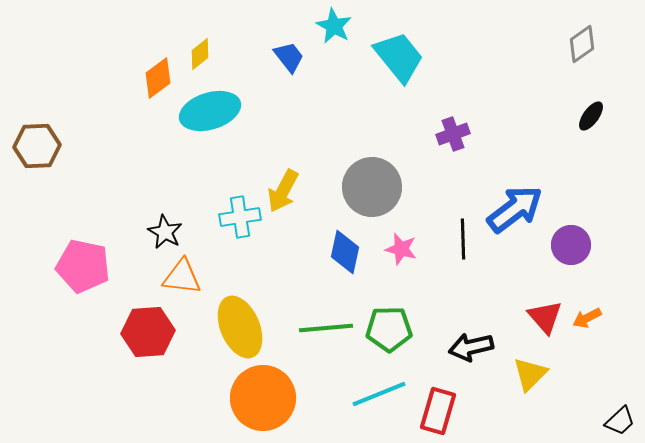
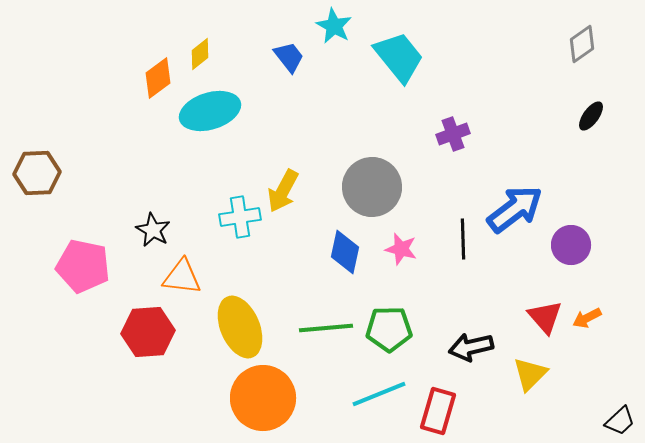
brown hexagon: moved 27 px down
black star: moved 12 px left, 2 px up
